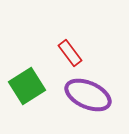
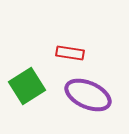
red rectangle: rotated 44 degrees counterclockwise
